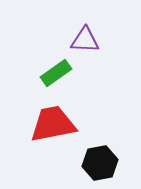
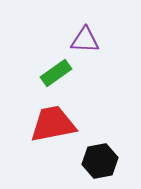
black hexagon: moved 2 px up
